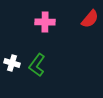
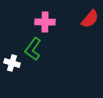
green L-shape: moved 4 px left, 16 px up
